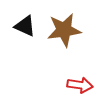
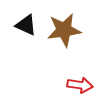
black triangle: moved 1 px right, 1 px up
